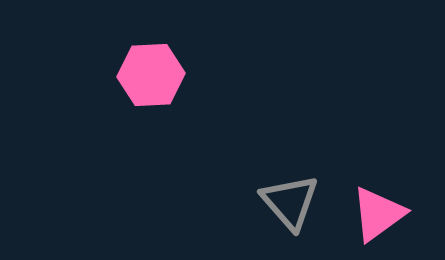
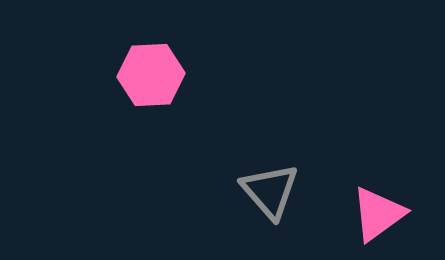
gray triangle: moved 20 px left, 11 px up
